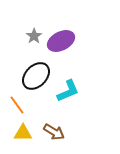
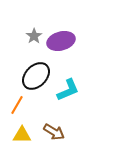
purple ellipse: rotated 12 degrees clockwise
cyan L-shape: moved 1 px up
orange line: rotated 66 degrees clockwise
yellow triangle: moved 1 px left, 2 px down
